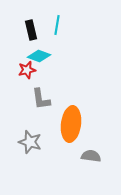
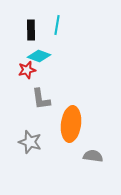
black rectangle: rotated 12 degrees clockwise
gray semicircle: moved 2 px right
